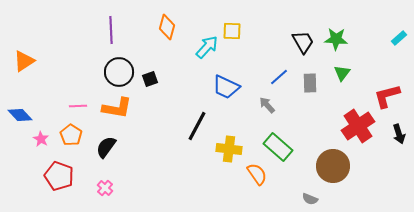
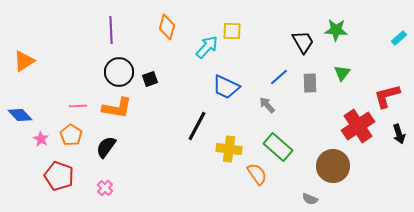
green star: moved 9 px up
